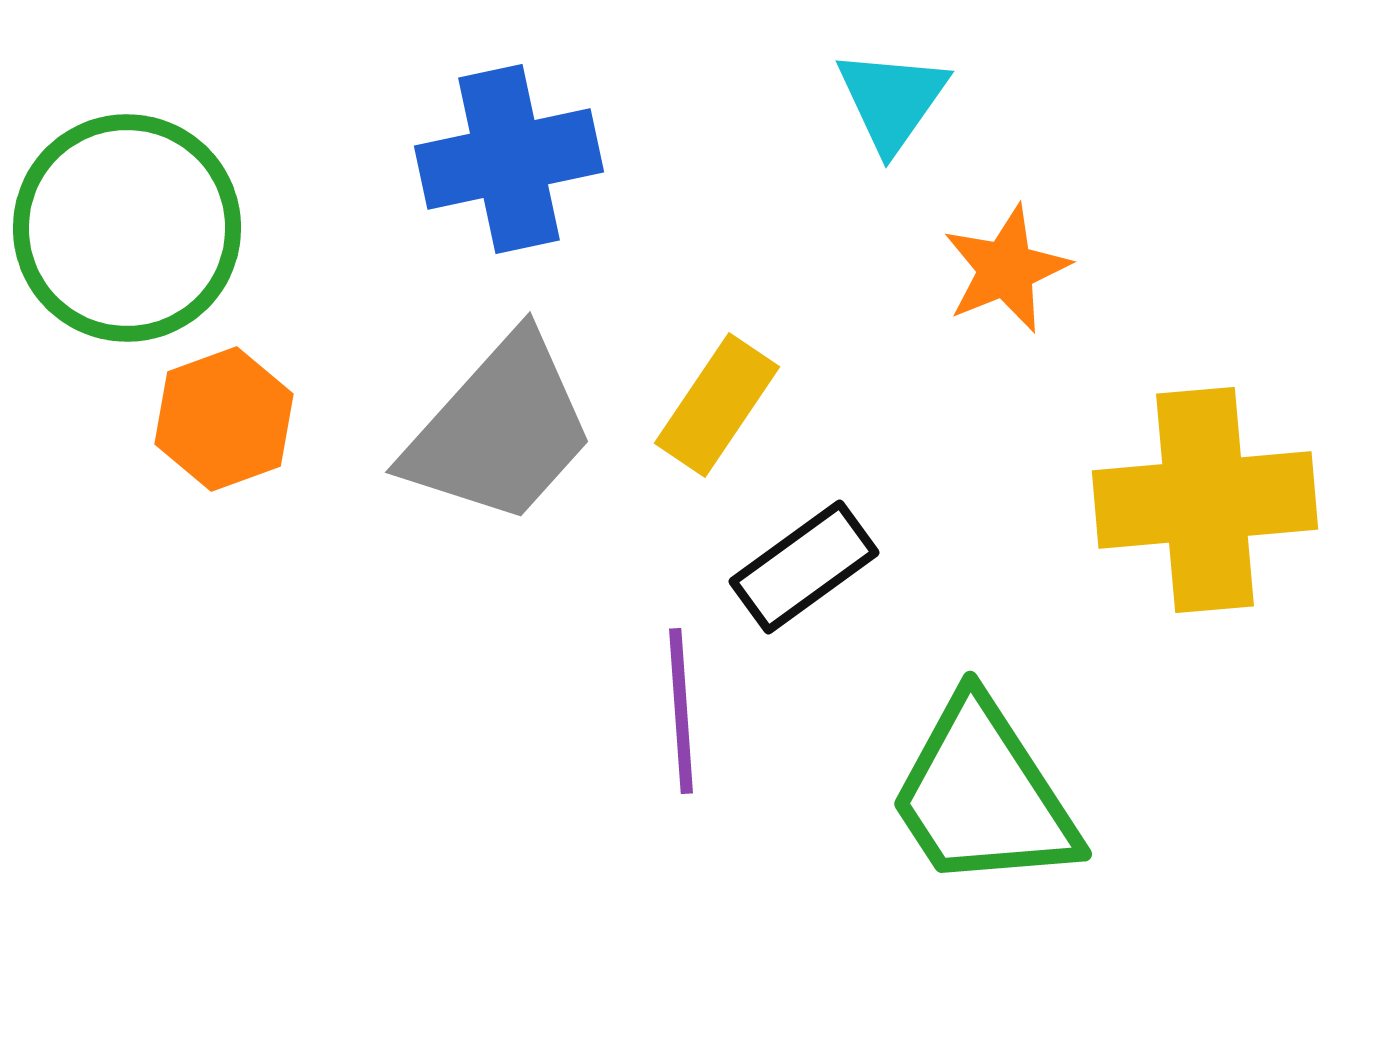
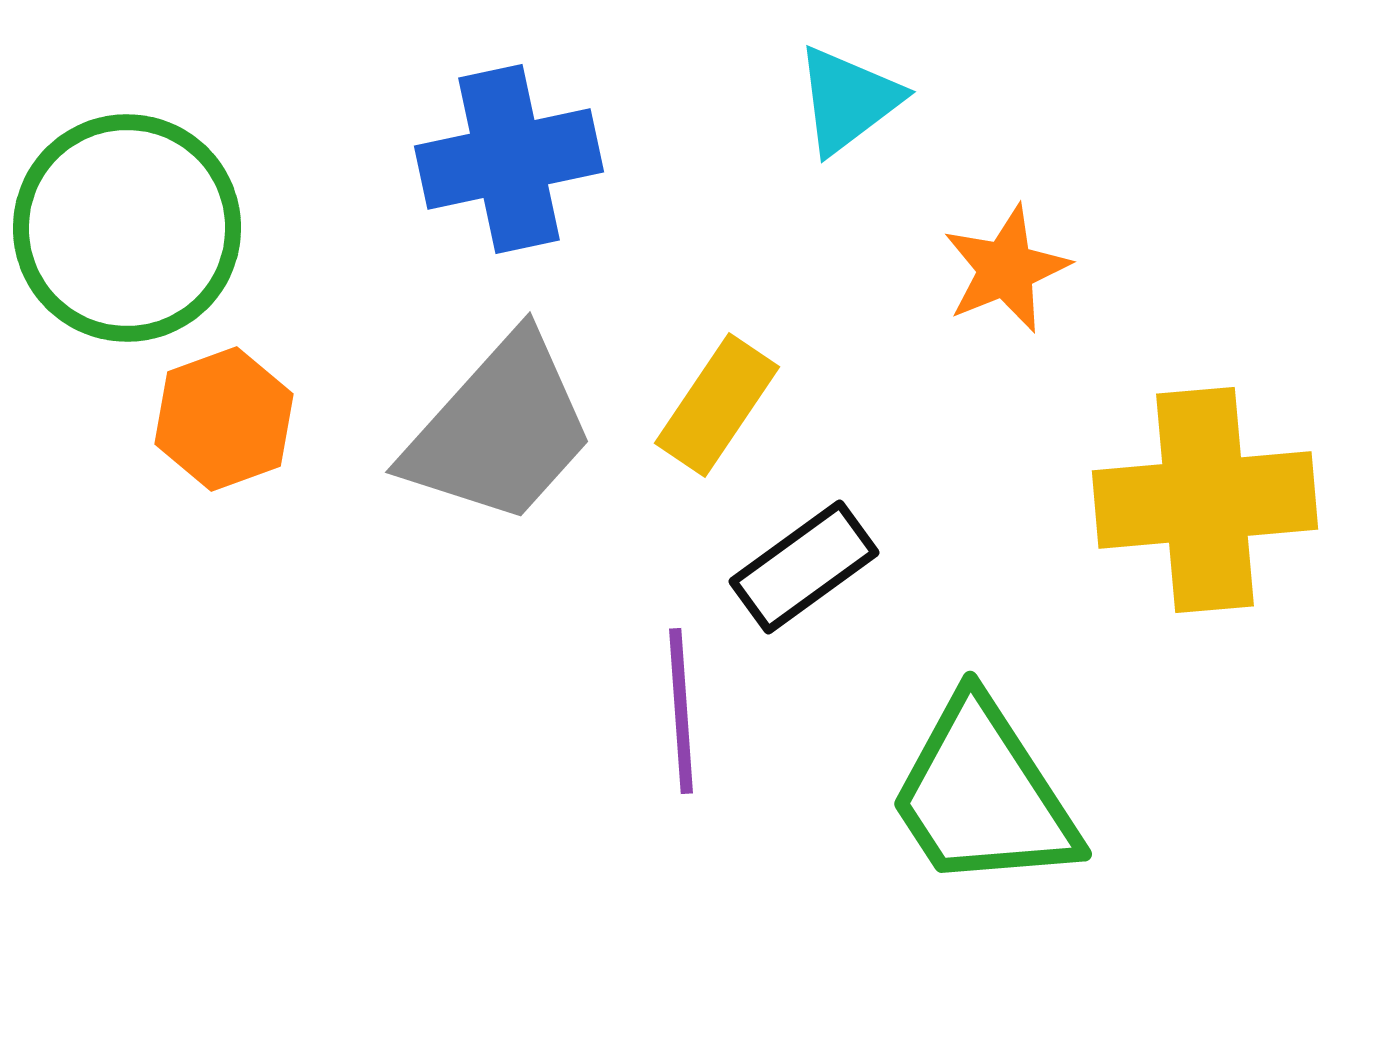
cyan triangle: moved 44 px left; rotated 18 degrees clockwise
